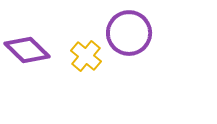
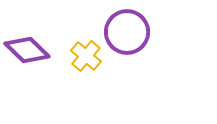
purple circle: moved 2 px left, 1 px up
